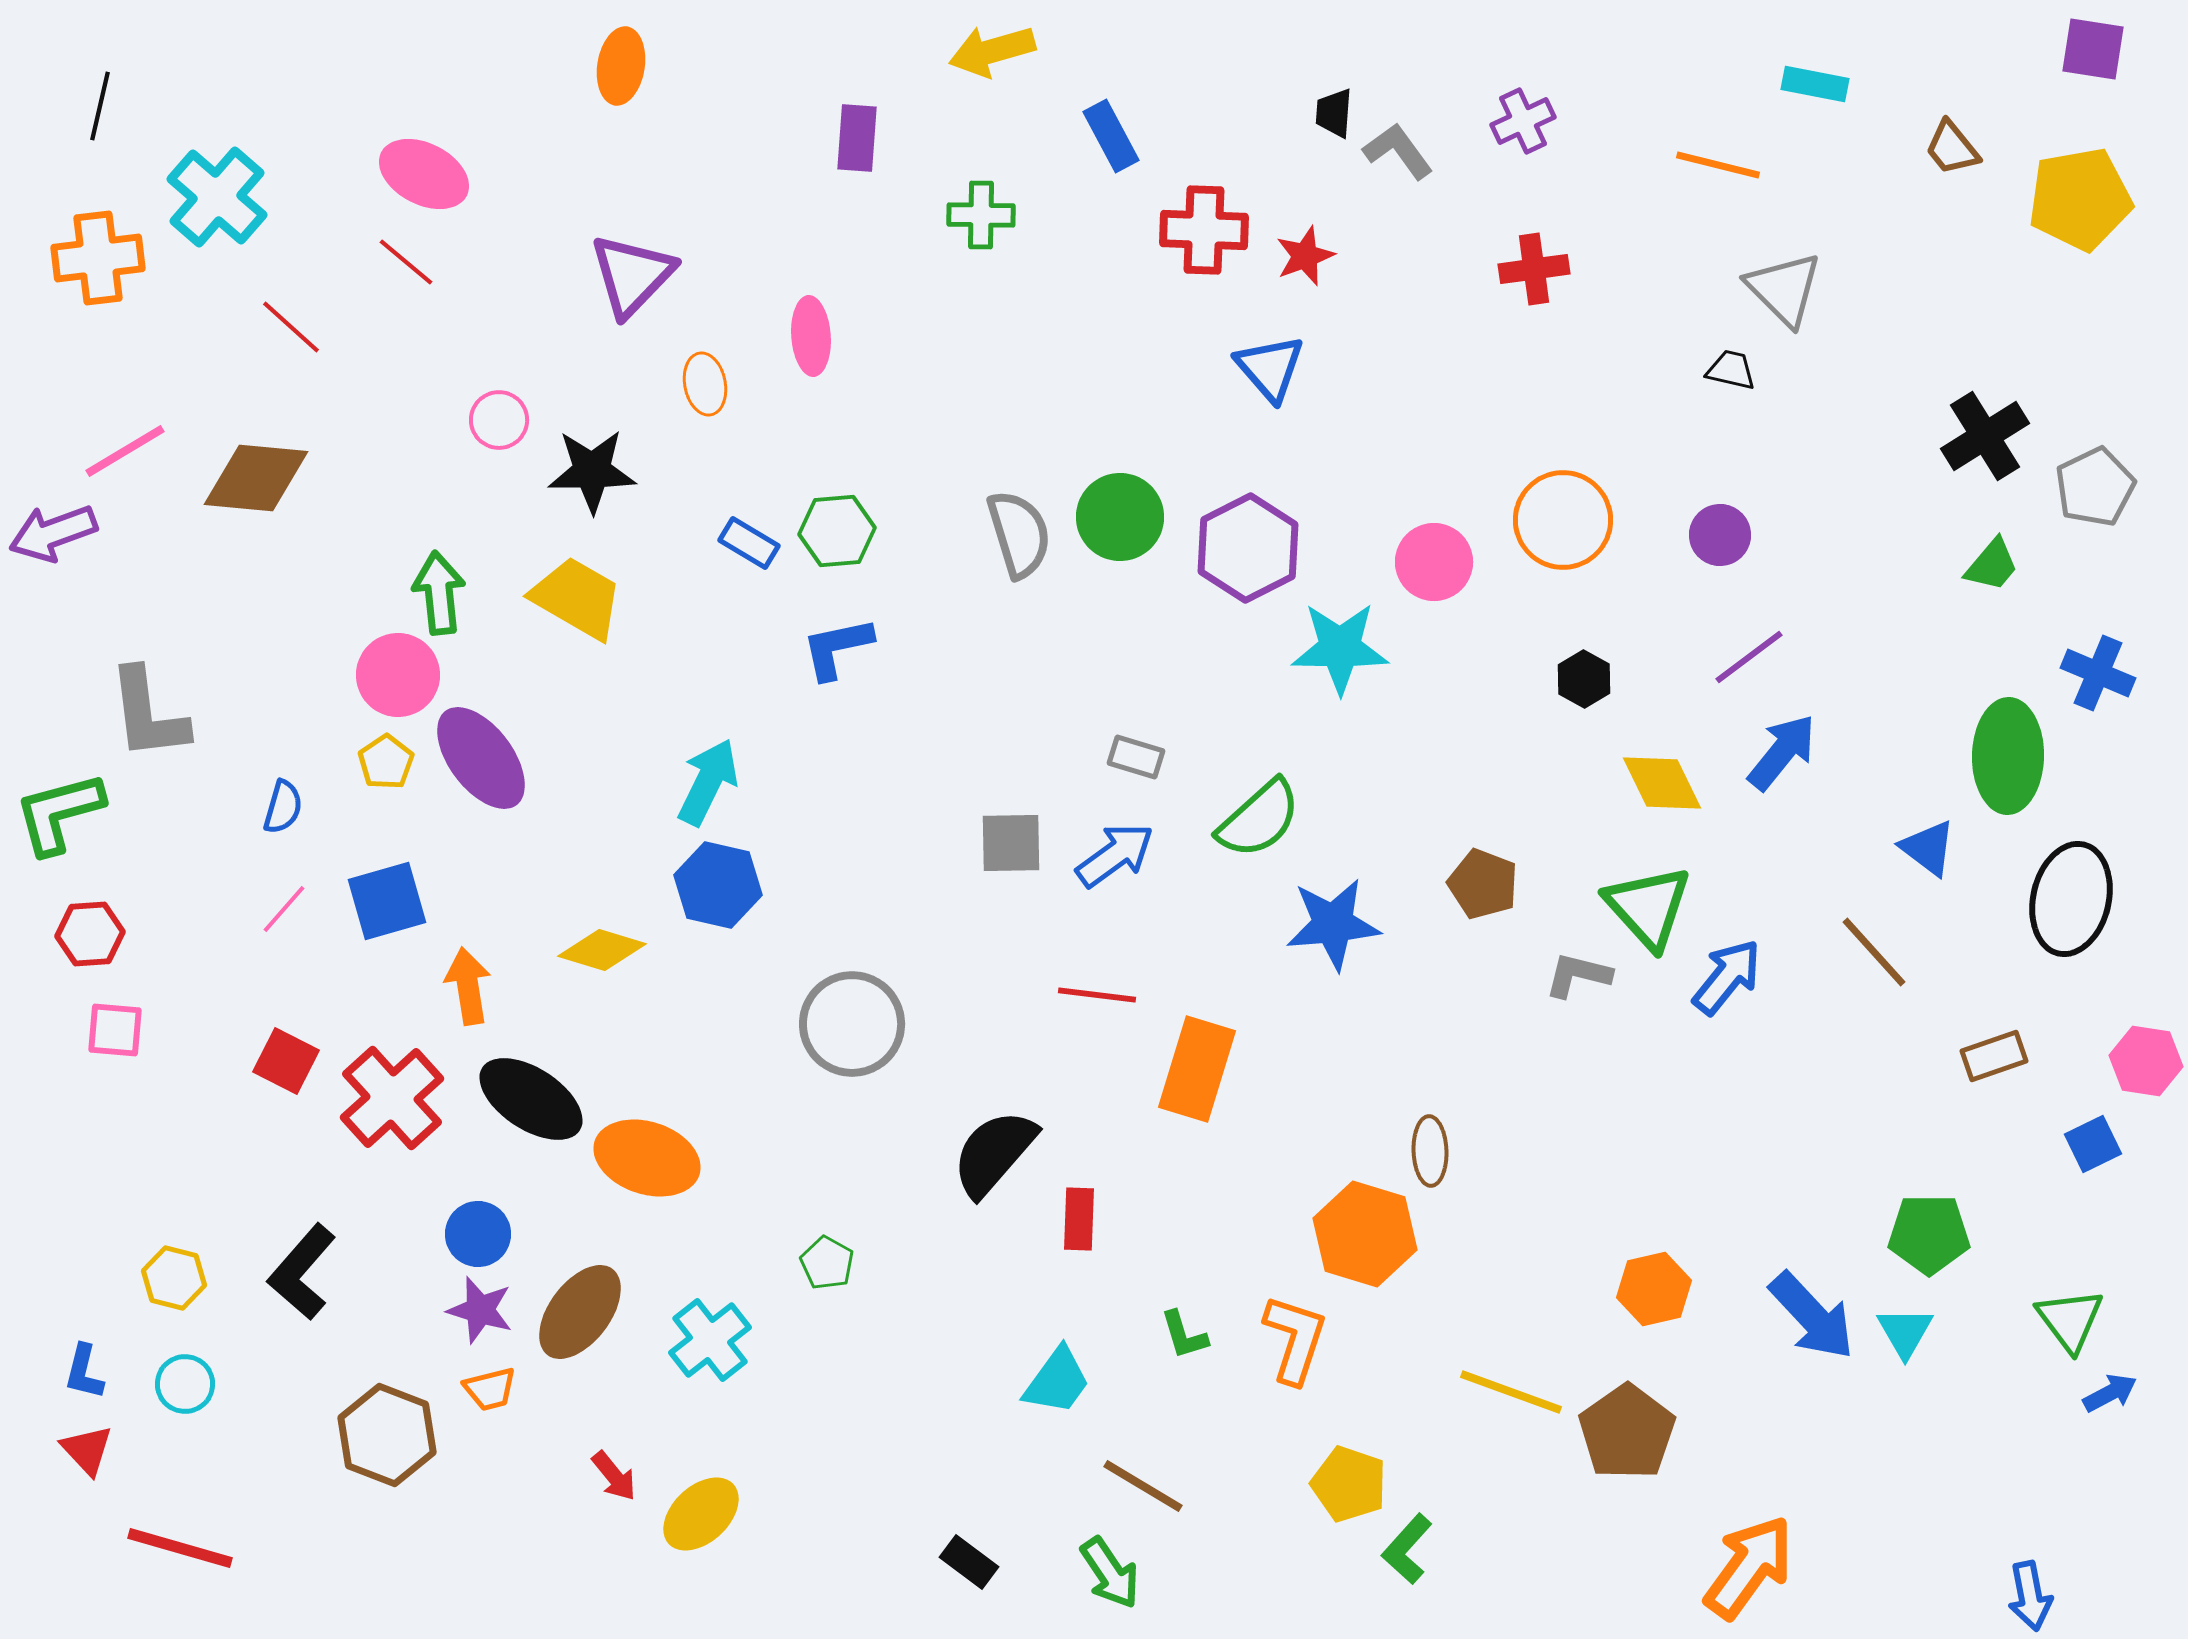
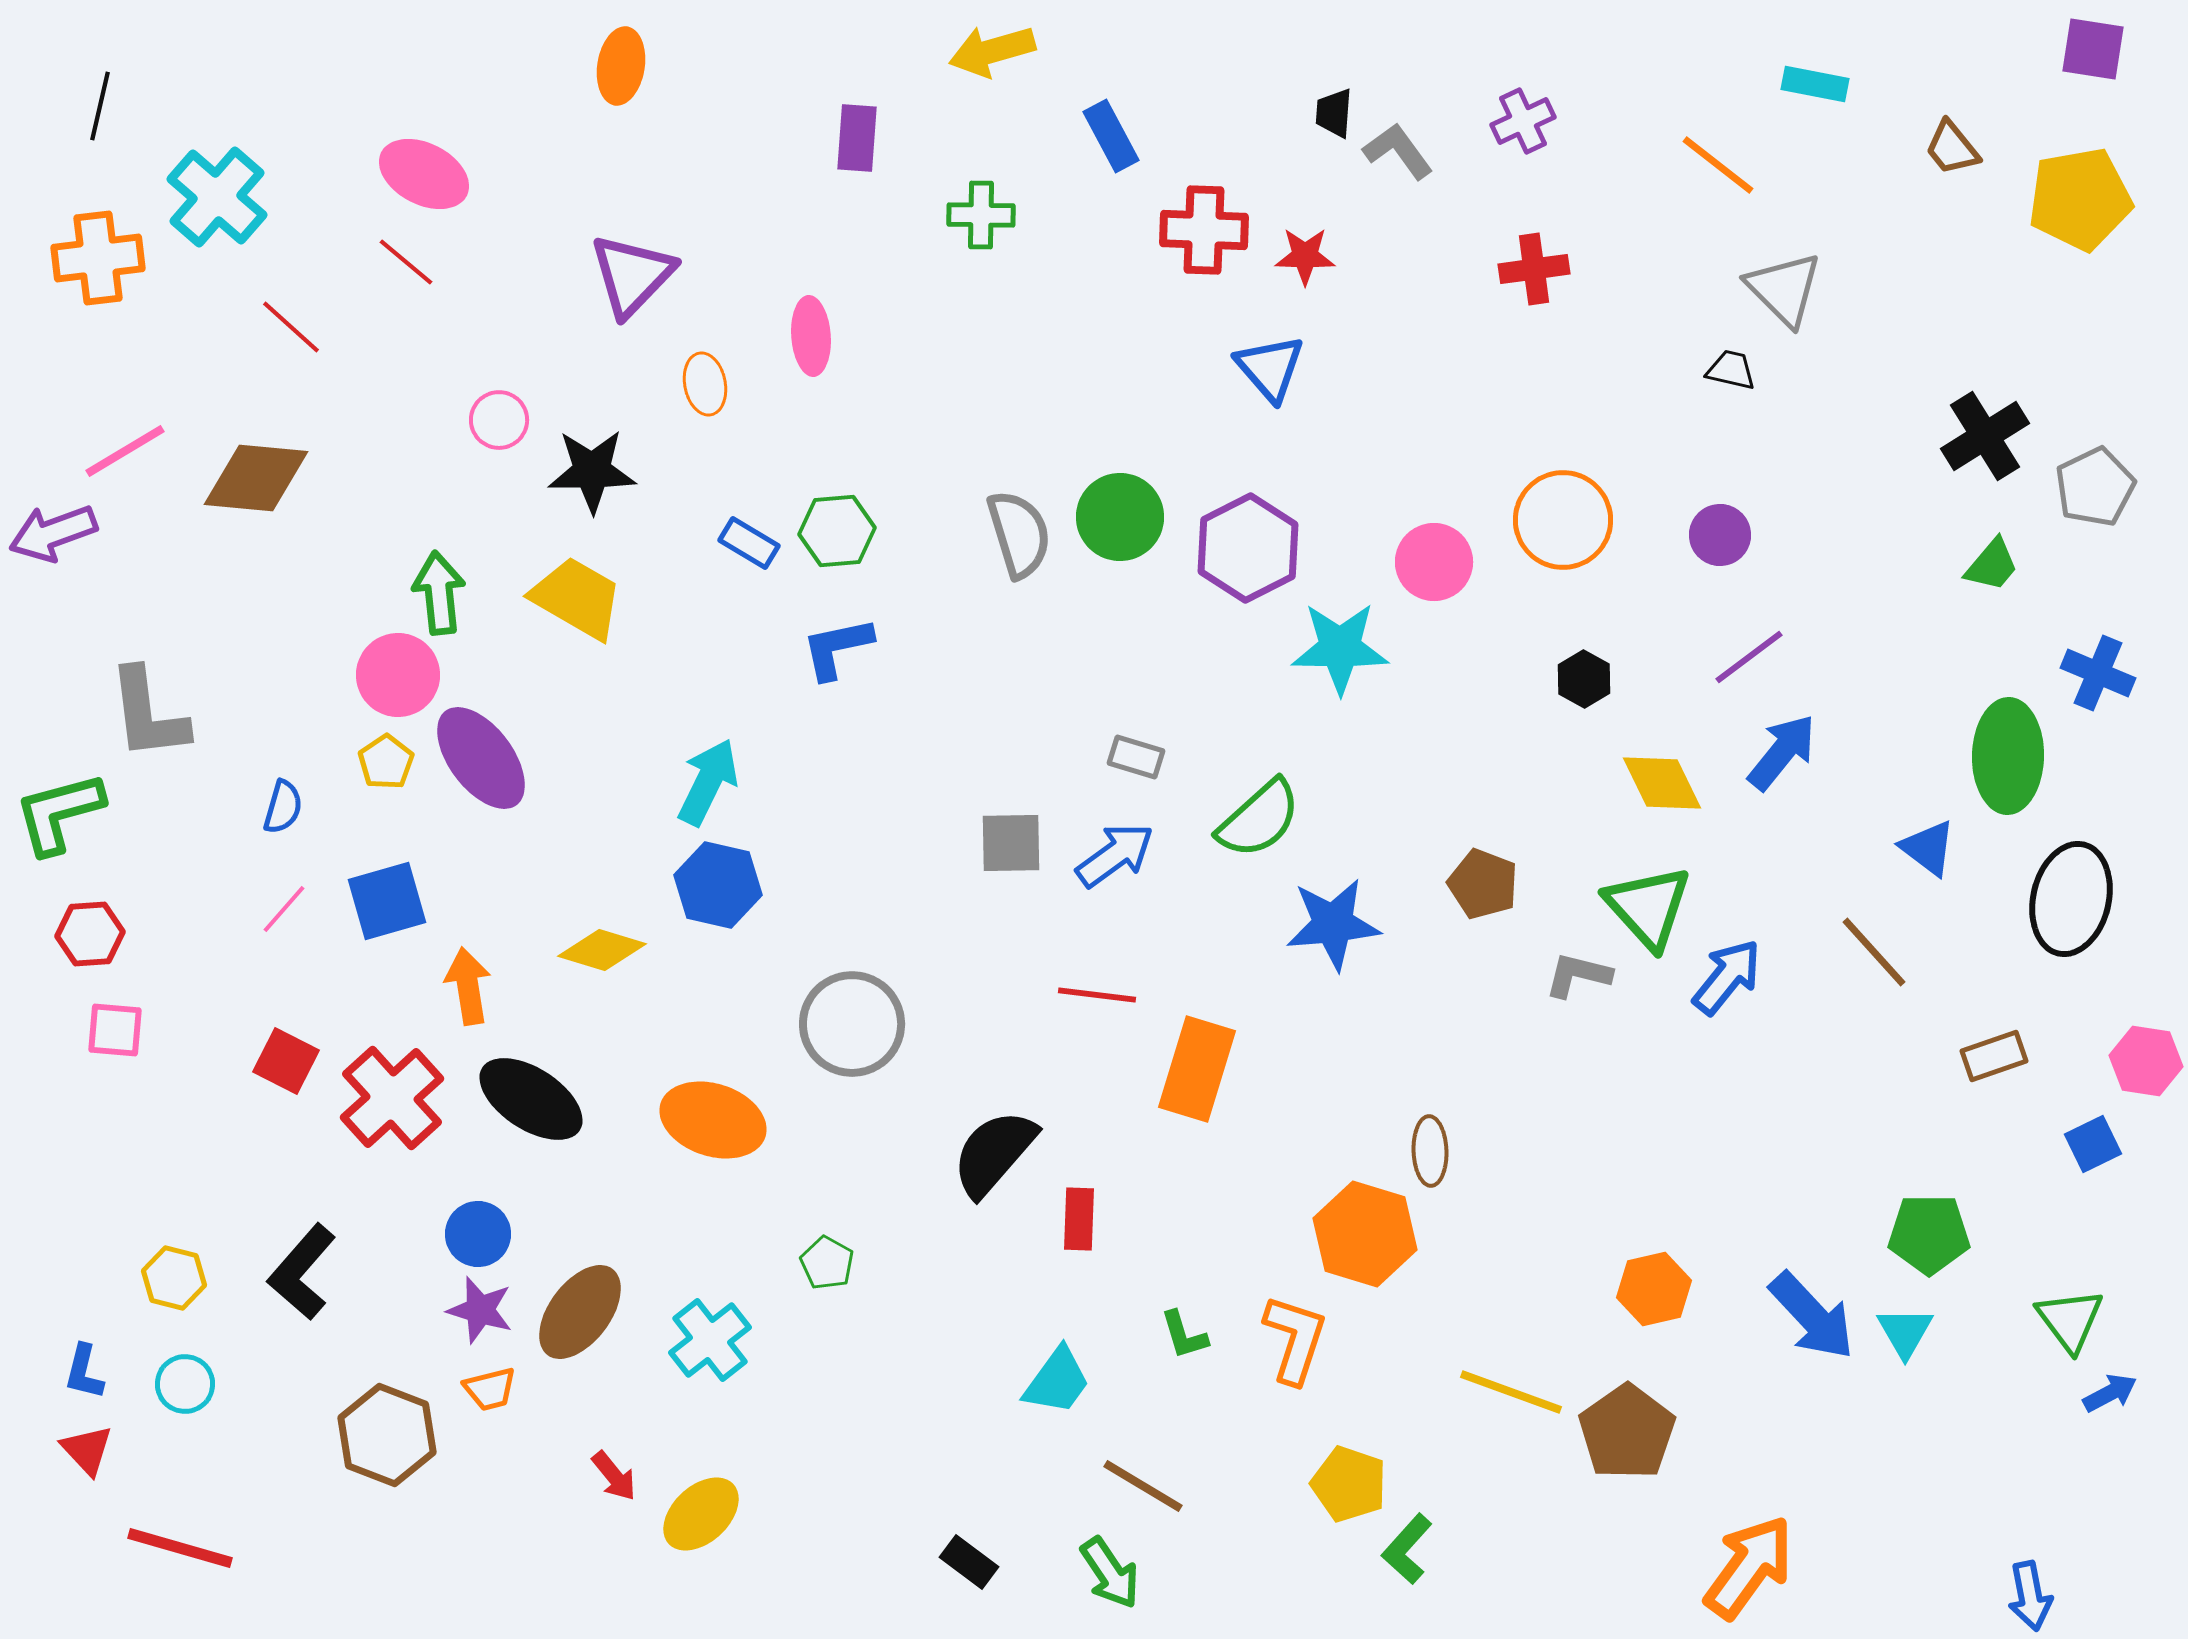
orange line at (1718, 165): rotated 24 degrees clockwise
red star at (1305, 256): rotated 22 degrees clockwise
orange ellipse at (647, 1158): moved 66 px right, 38 px up
